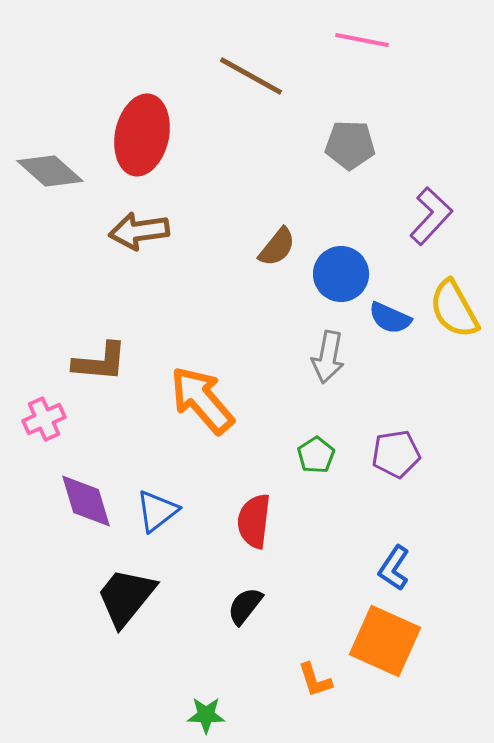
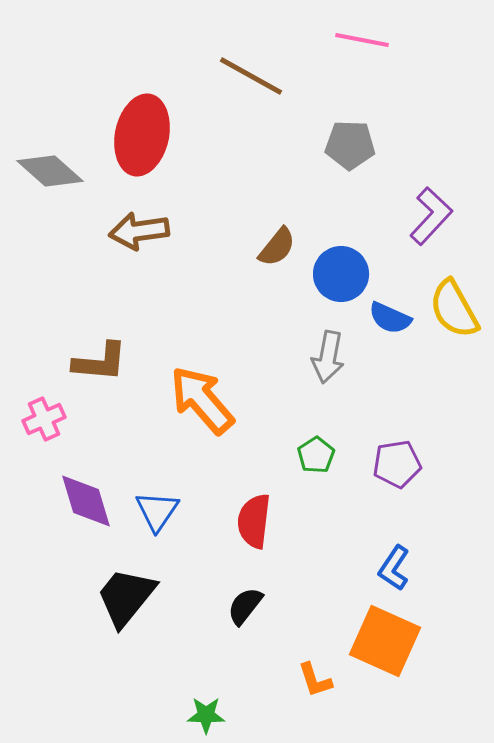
purple pentagon: moved 1 px right, 10 px down
blue triangle: rotated 18 degrees counterclockwise
